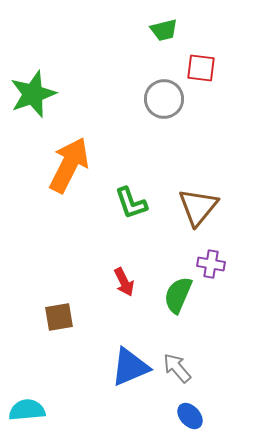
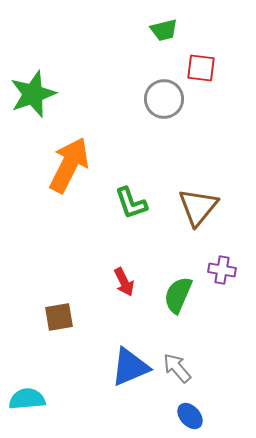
purple cross: moved 11 px right, 6 px down
cyan semicircle: moved 11 px up
